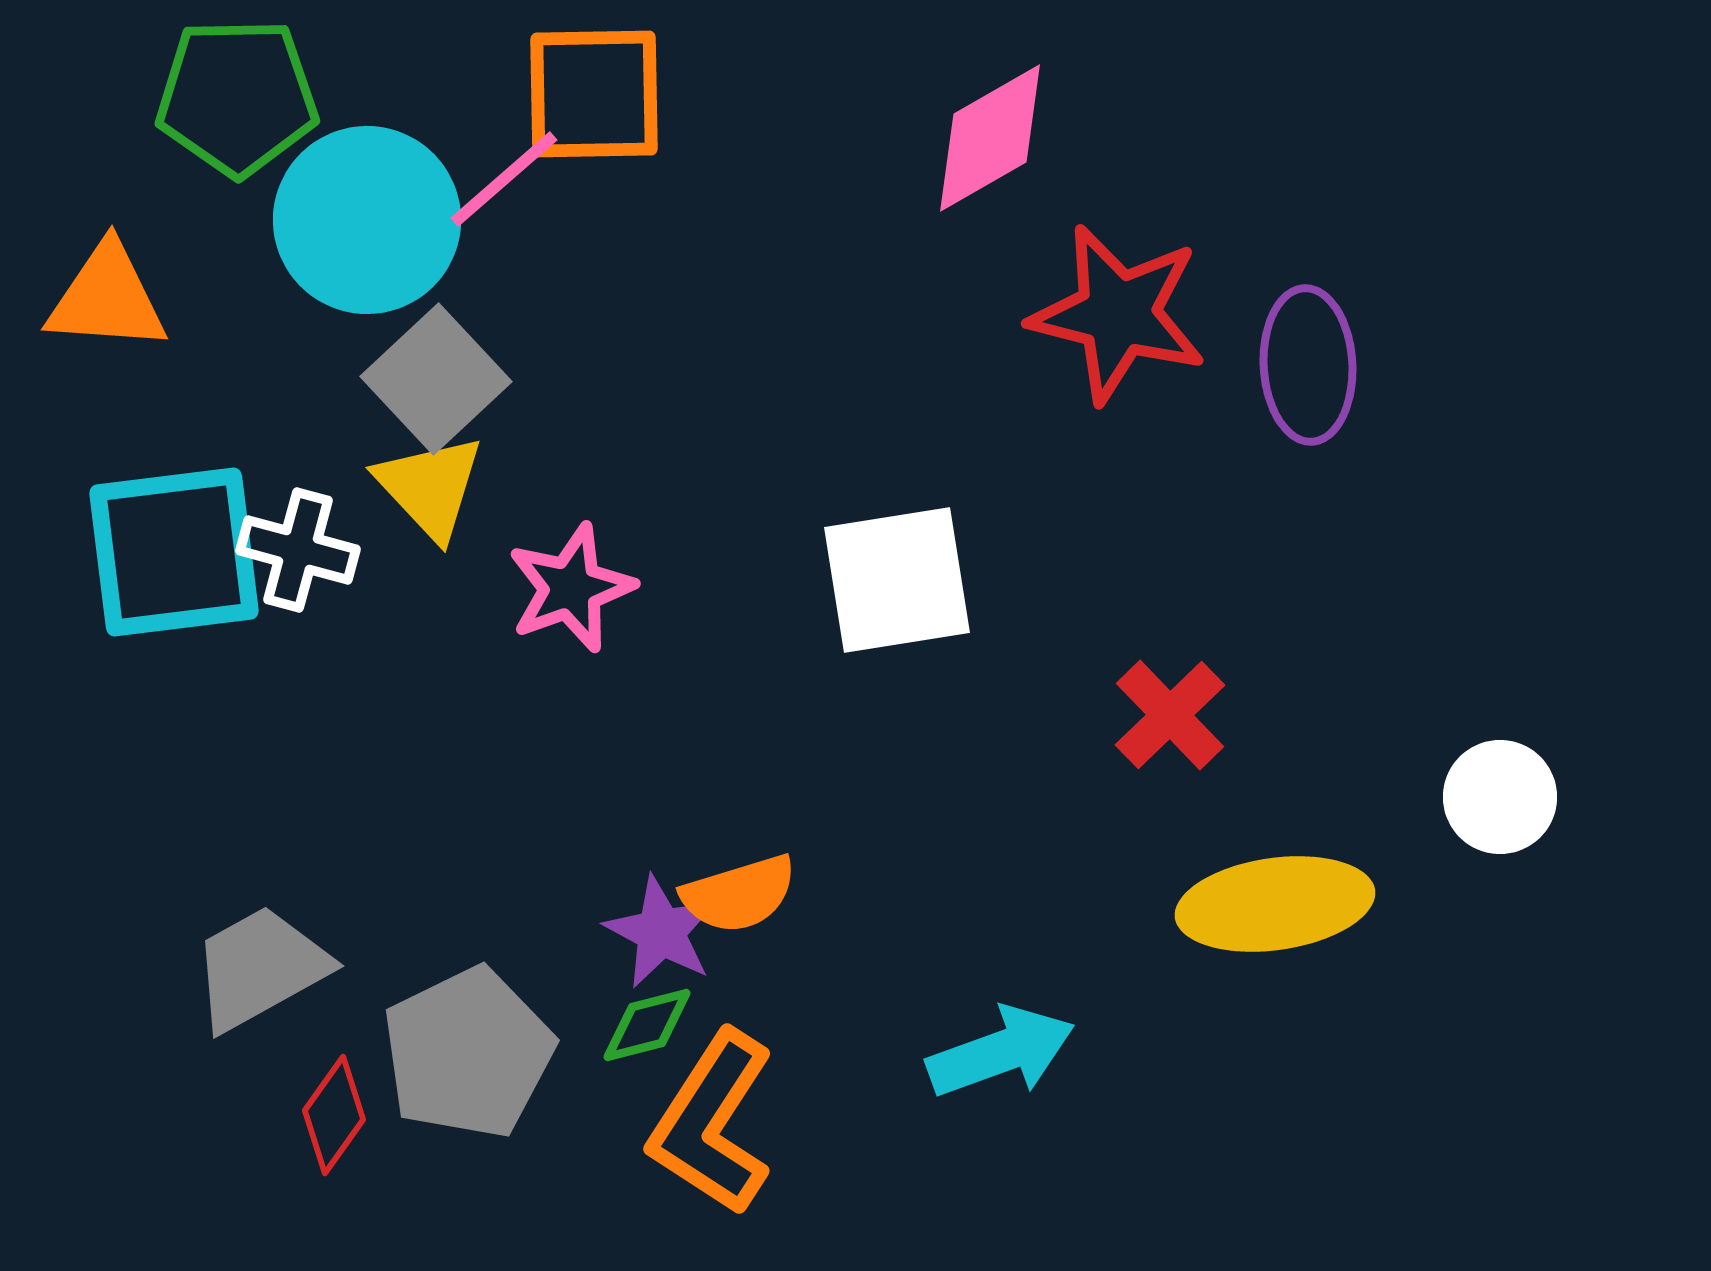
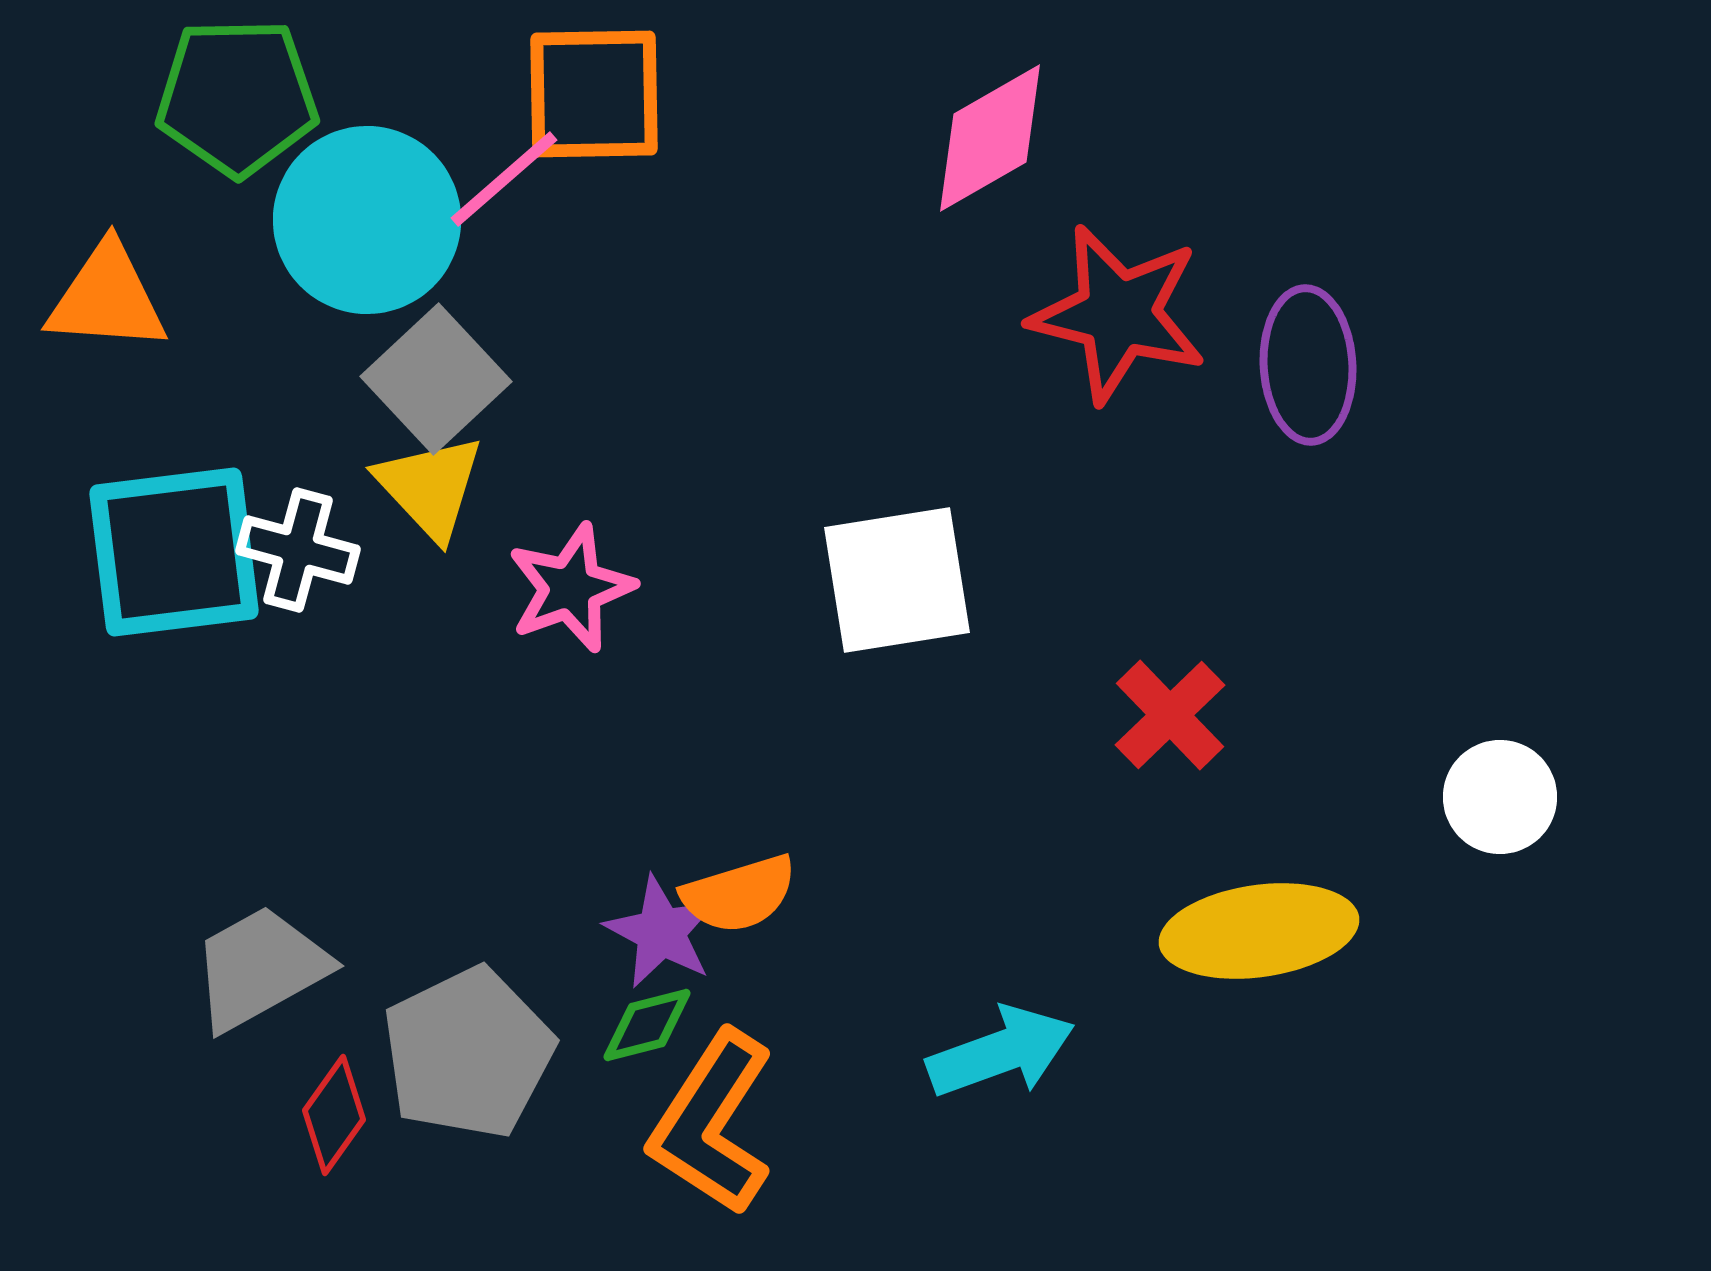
yellow ellipse: moved 16 px left, 27 px down
